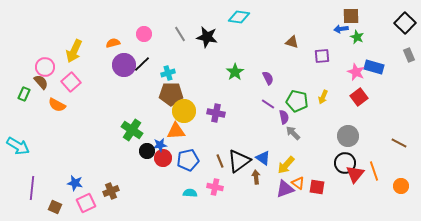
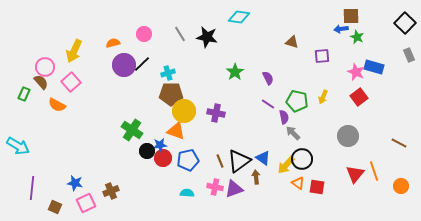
orange triangle at (176, 131): rotated 24 degrees clockwise
black circle at (345, 163): moved 43 px left, 4 px up
purple triangle at (285, 189): moved 51 px left
cyan semicircle at (190, 193): moved 3 px left
